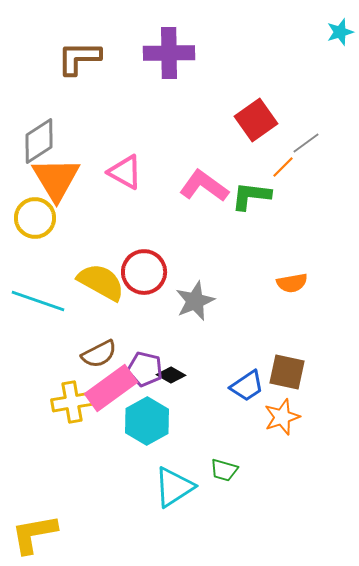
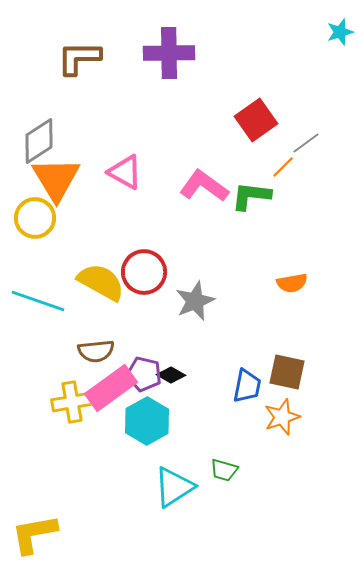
brown semicircle: moved 3 px left, 3 px up; rotated 21 degrees clockwise
purple pentagon: moved 1 px left, 5 px down
blue trapezoid: rotated 45 degrees counterclockwise
